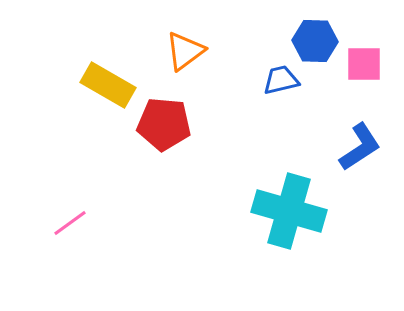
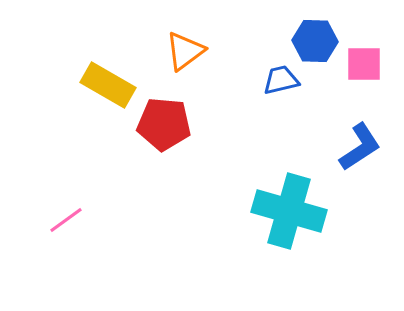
pink line: moved 4 px left, 3 px up
